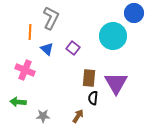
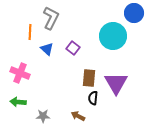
pink cross: moved 5 px left, 3 px down
brown arrow: rotated 96 degrees counterclockwise
